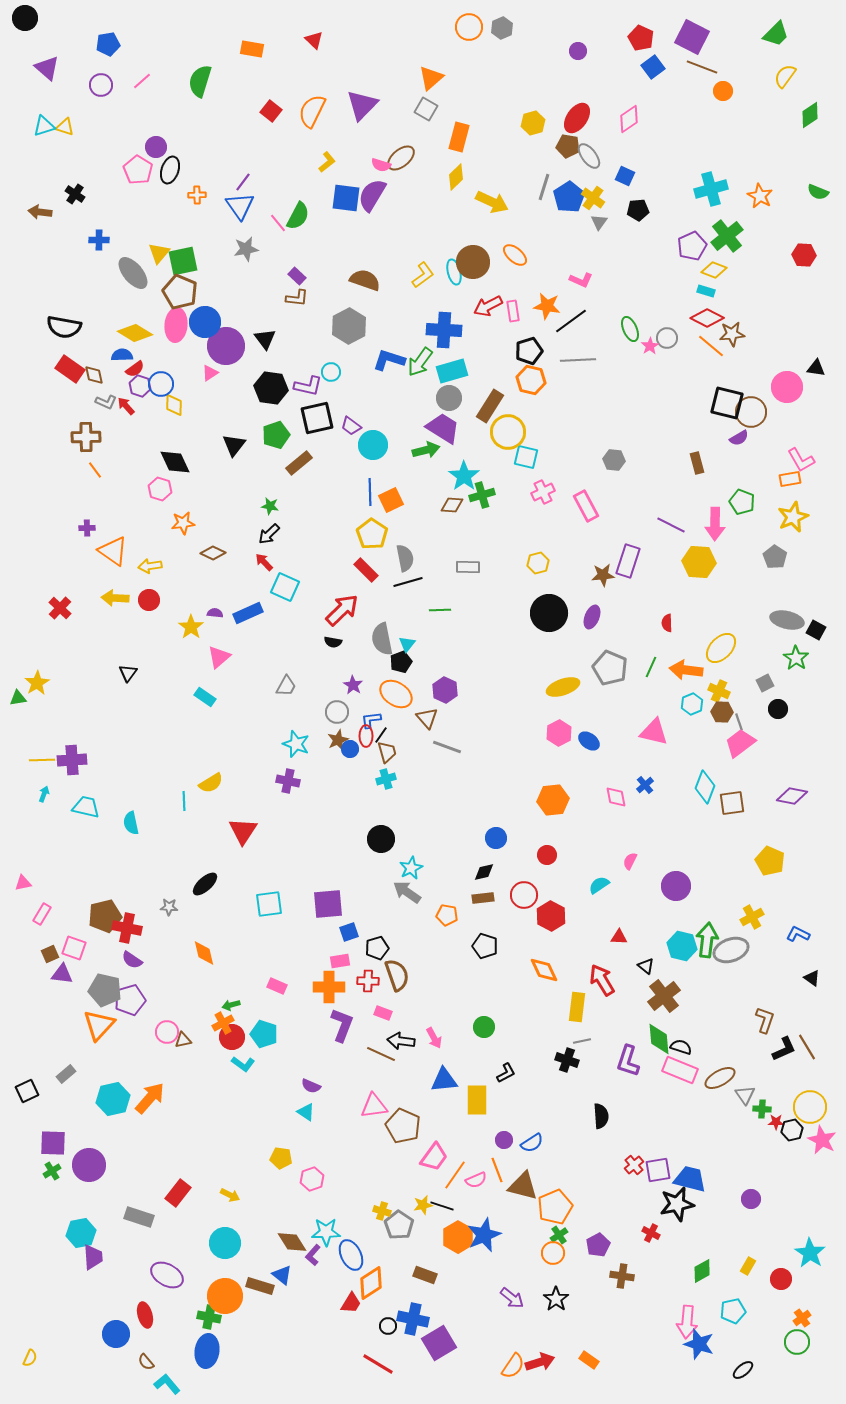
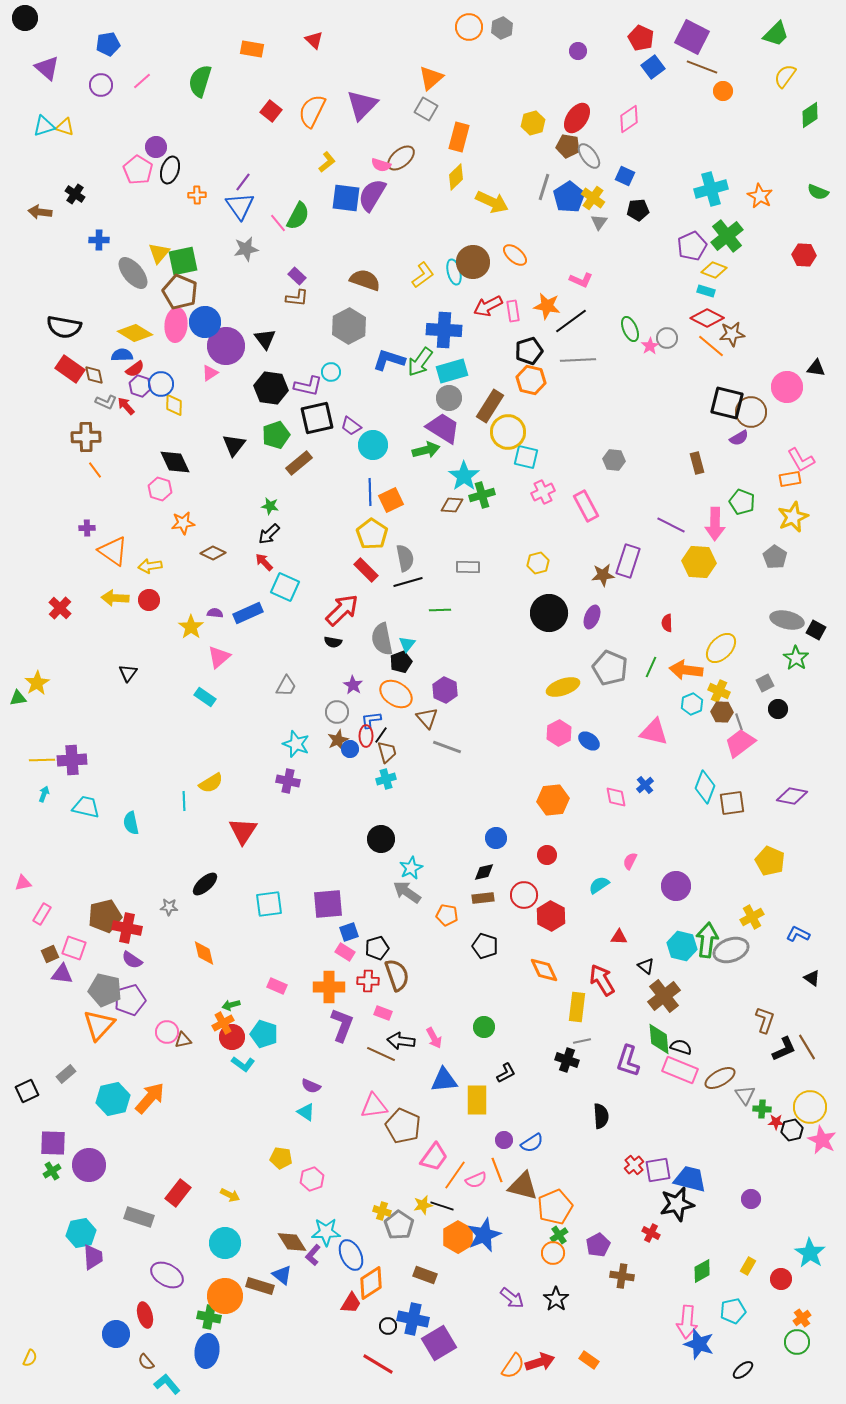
pink rectangle at (340, 961): moved 5 px right, 9 px up; rotated 42 degrees clockwise
